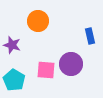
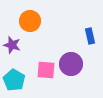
orange circle: moved 8 px left
